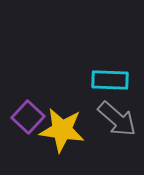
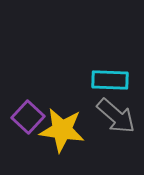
gray arrow: moved 1 px left, 3 px up
